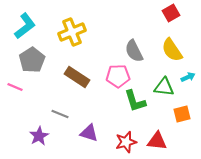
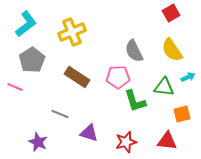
cyan L-shape: moved 1 px right, 2 px up
pink pentagon: moved 1 px down
purple star: moved 1 px left, 6 px down; rotated 18 degrees counterclockwise
red triangle: moved 10 px right
